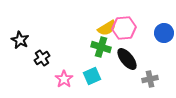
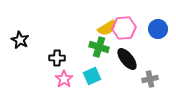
blue circle: moved 6 px left, 4 px up
green cross: moved 2 px left
black cross: moved 15 px right; rotated 35 degrees clockwise
